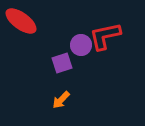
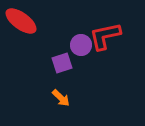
orange arrow: moved 2 px up; rotated 90 degrees counterclockwise
